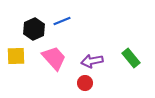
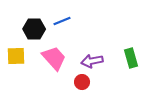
black hexagon: rotated 25 degrees clockwise
green rectangle: rotated 24 degrees clockwise
red circle: moved 3 px left, 1 px up
